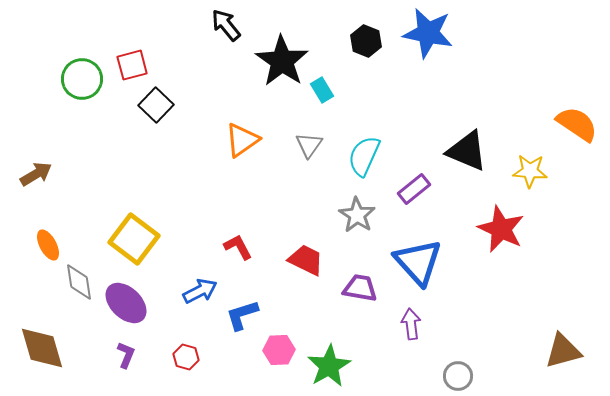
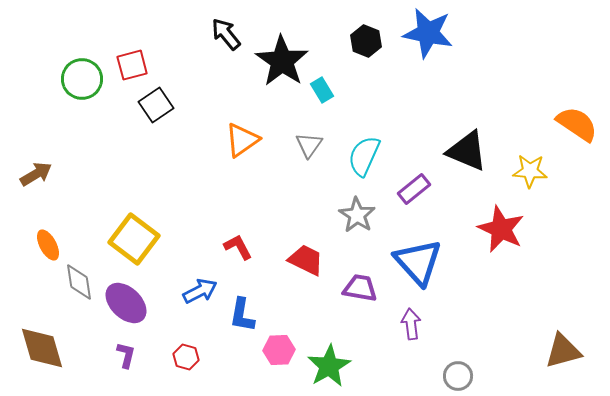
black arrow: moved 9 px down
black square: rotated 12 degrees clockwise
blue L-shape: rotated 63 degrees counterclockwise
purple L-shape: rotated 8 degrees counterclockwise
